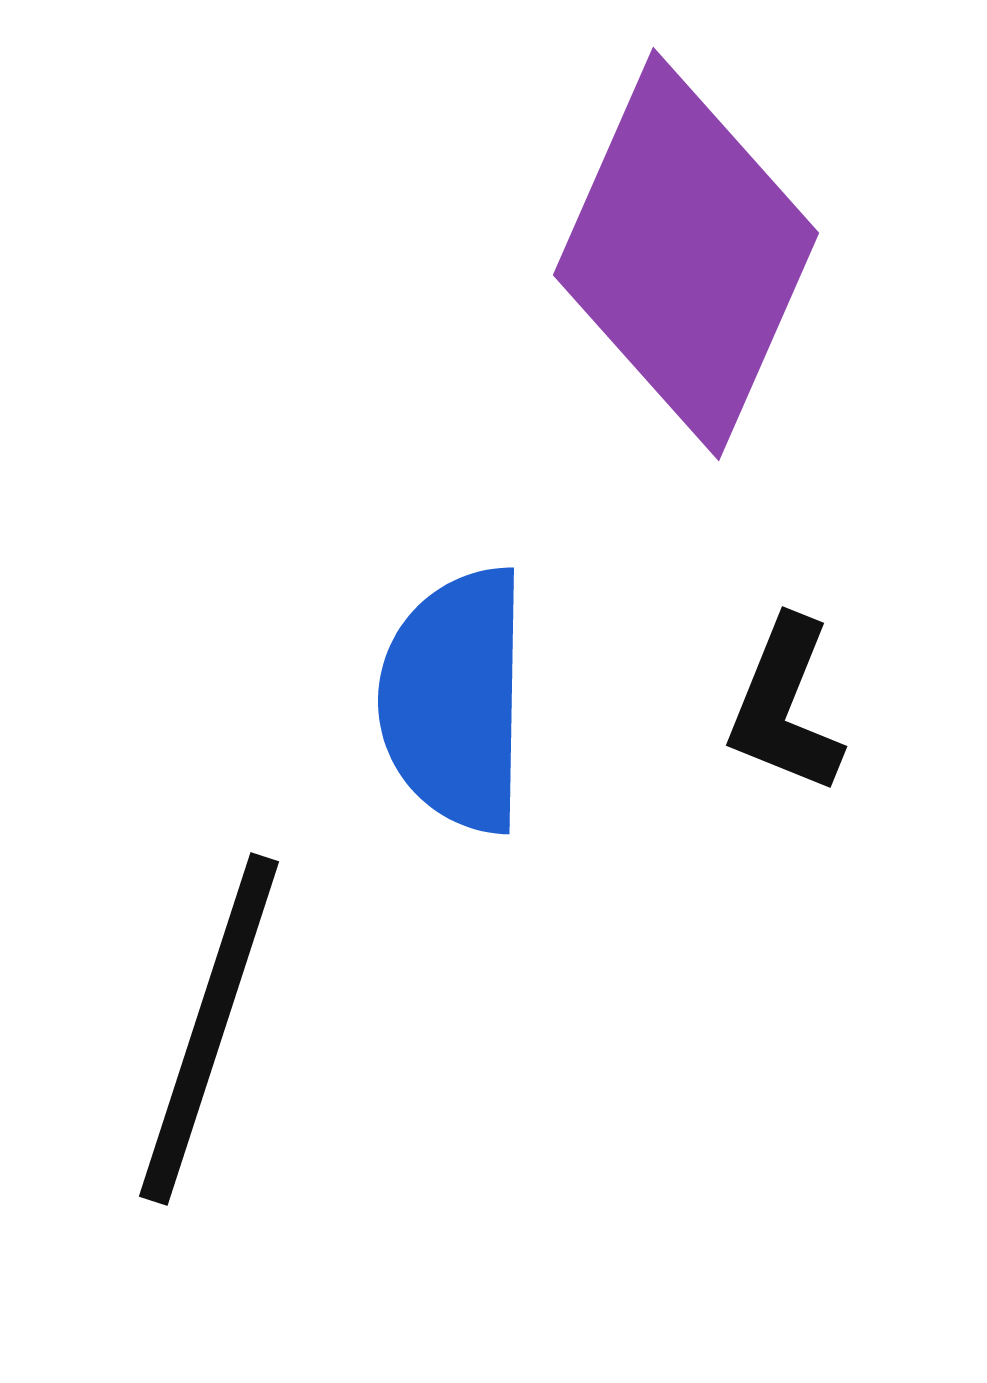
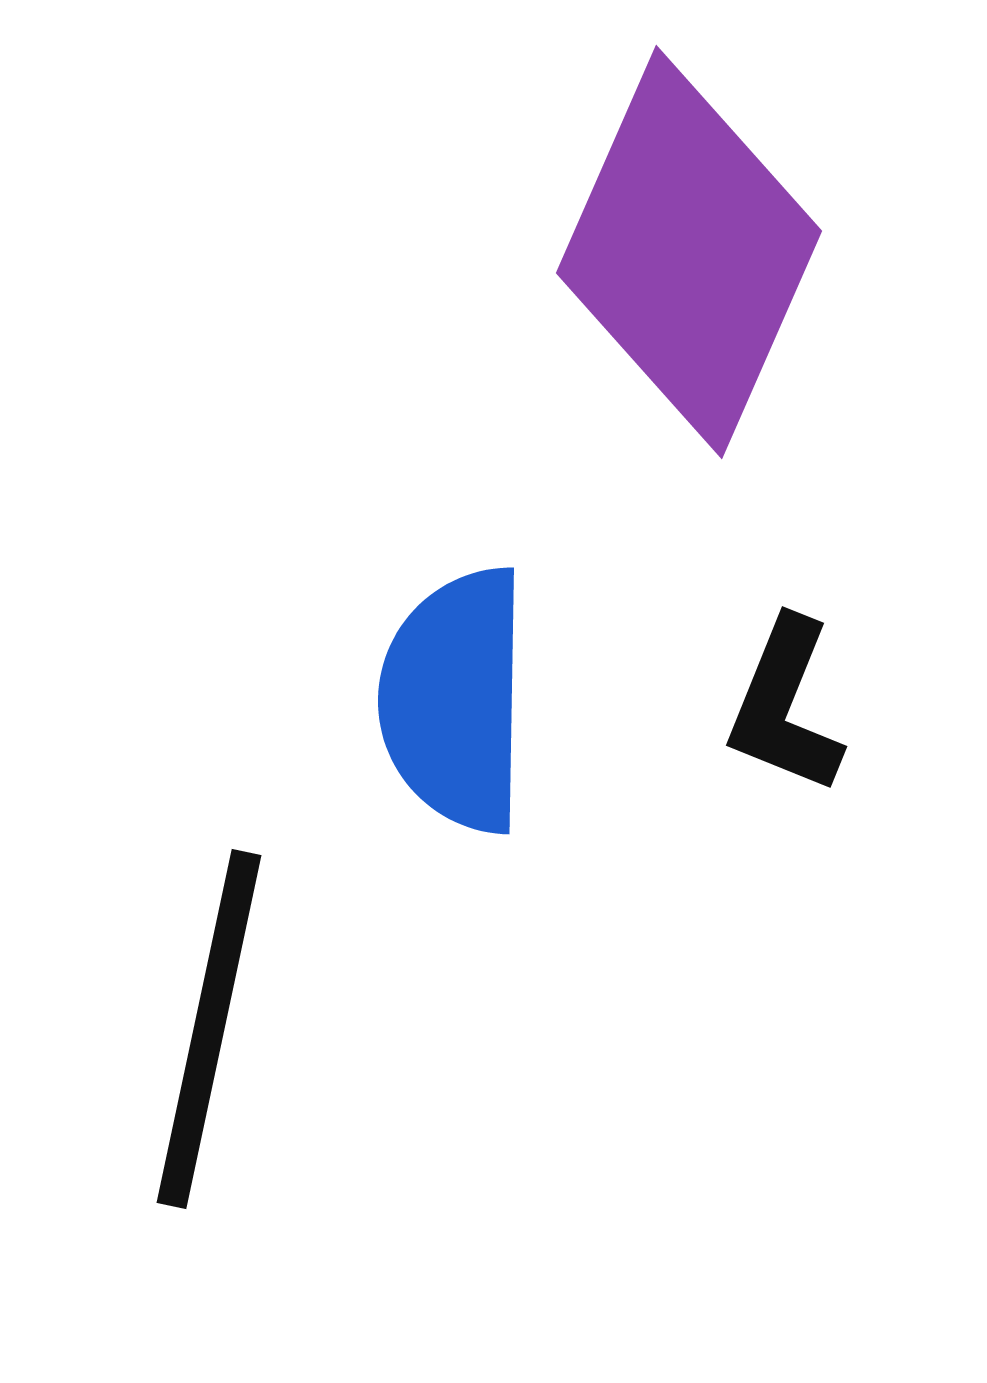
purple diamond: moved 3 px right, 2 px up
black line: rotated 6 degrees counterclockwise
